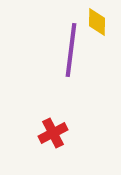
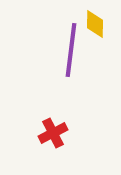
yellow diamond: moved 2 px left, 2 px down
